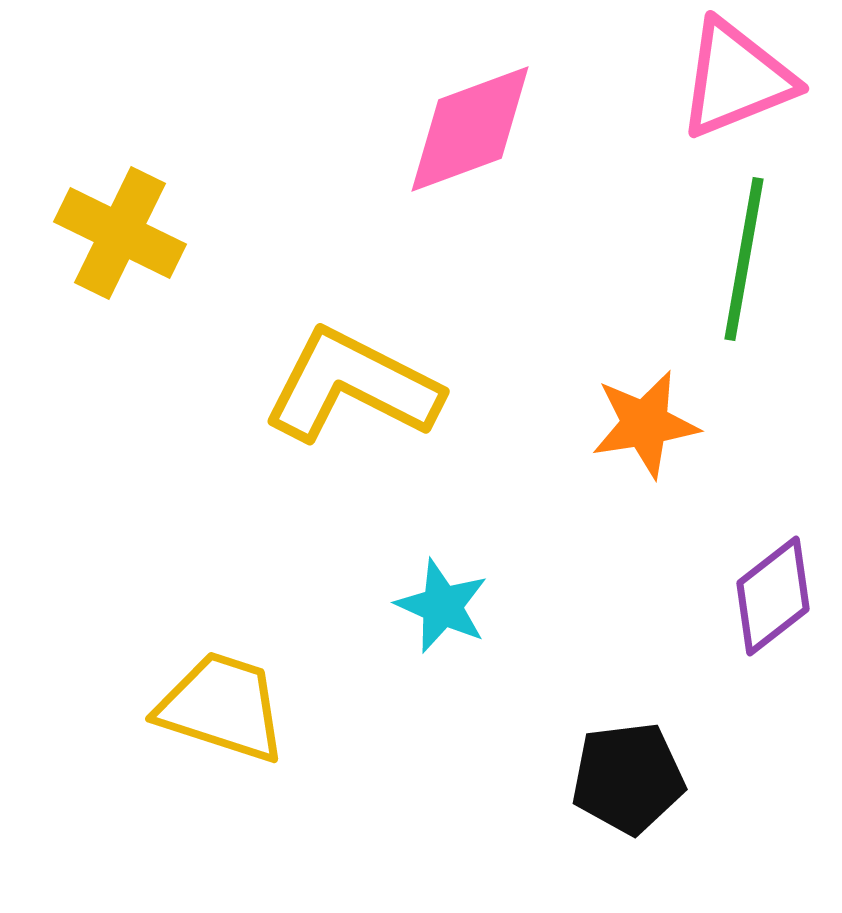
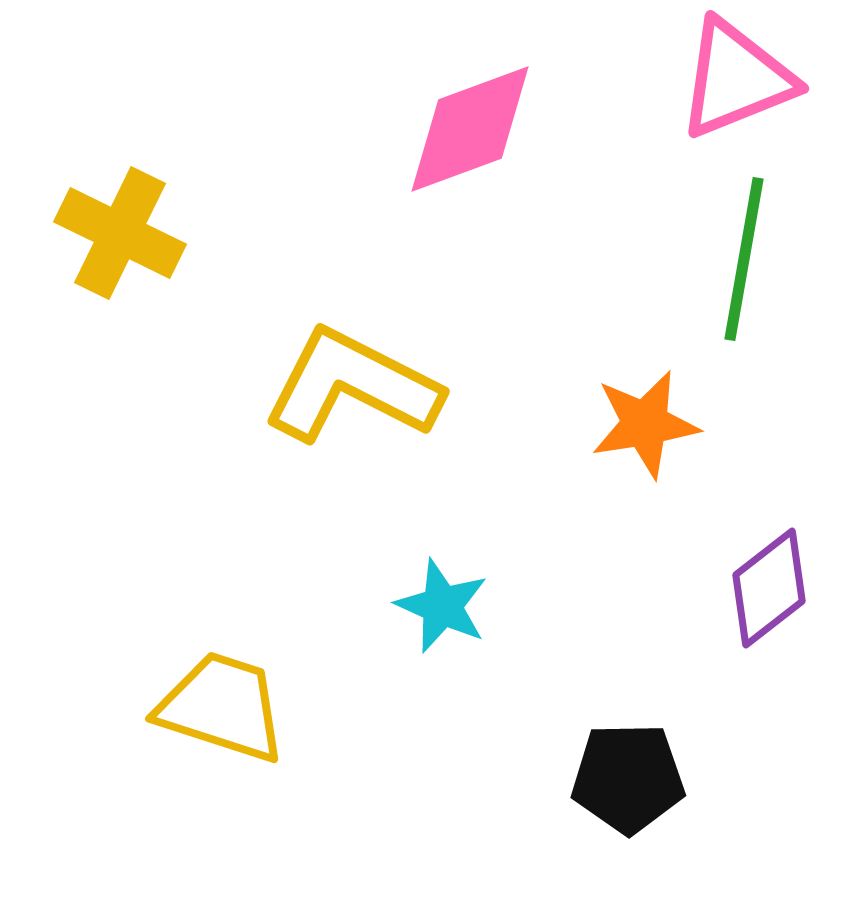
purple diamond: moved 4 px left, 8 px up
black pentagon: rotated 6 degrees clockwise
